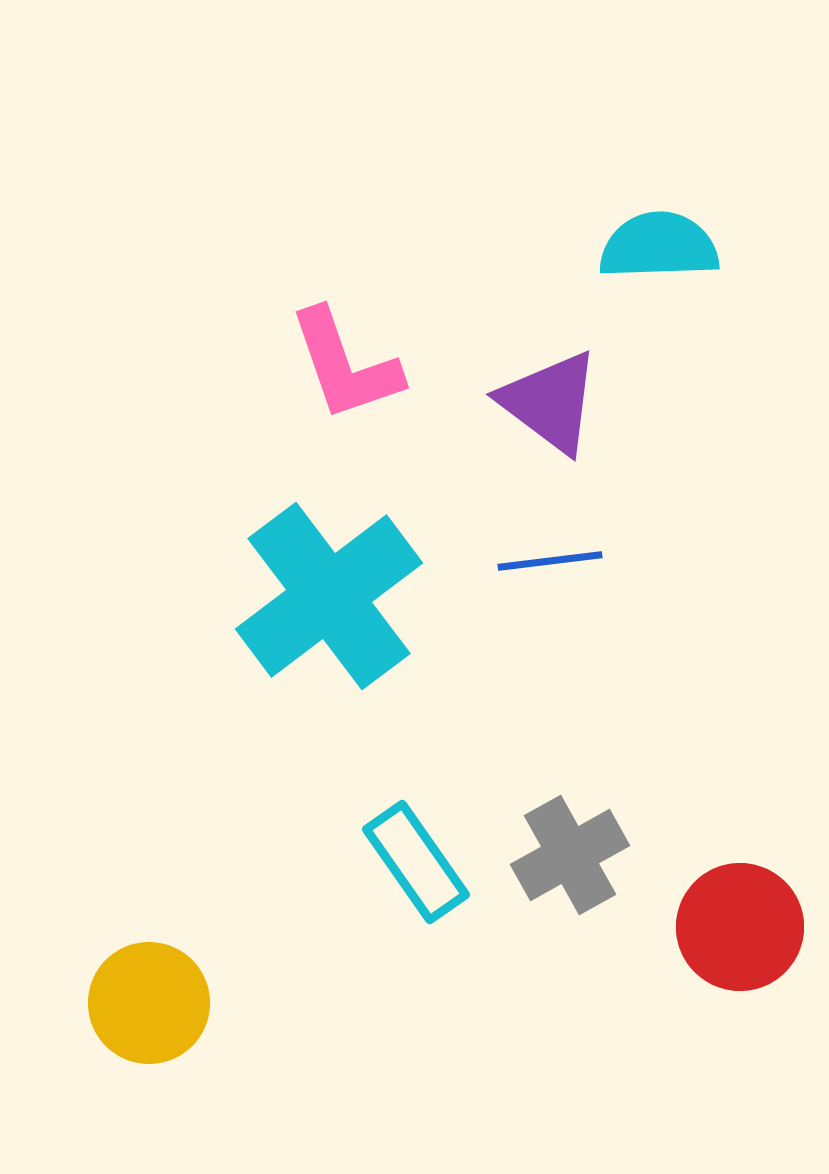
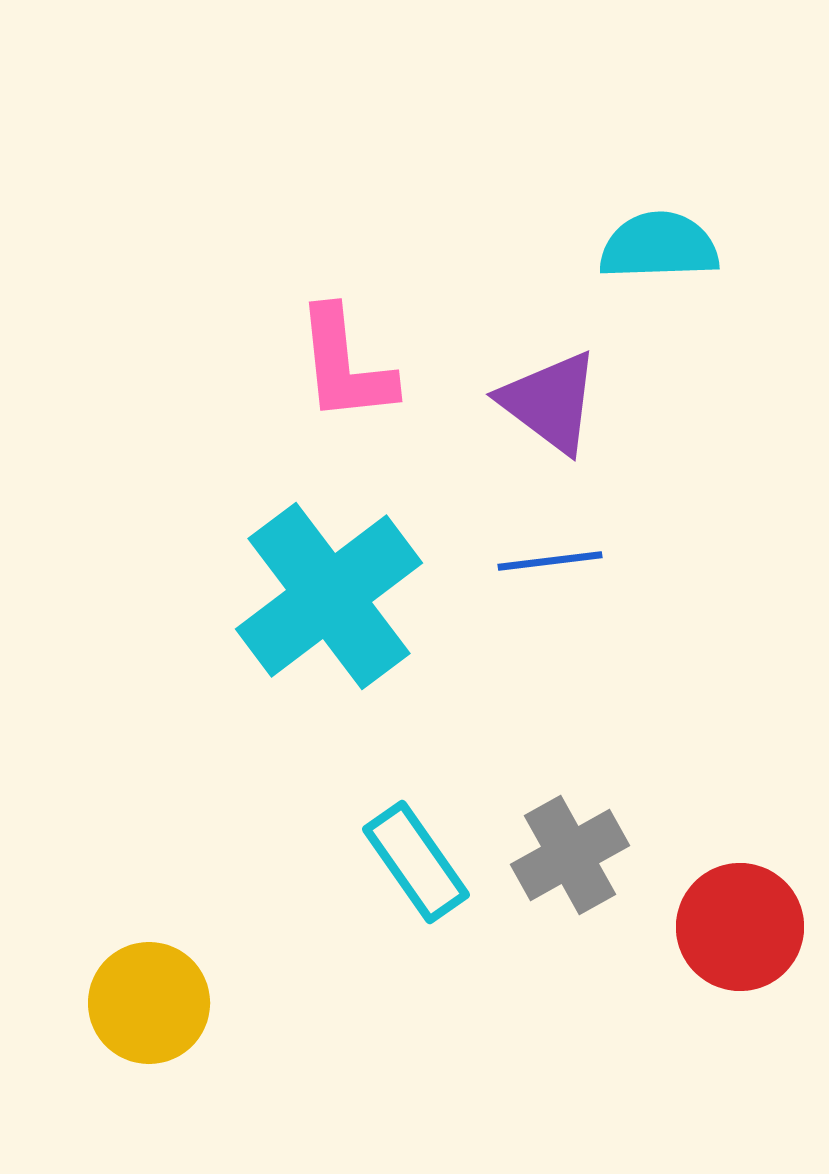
pink L-shape: rotated 13 degrees clockwise
